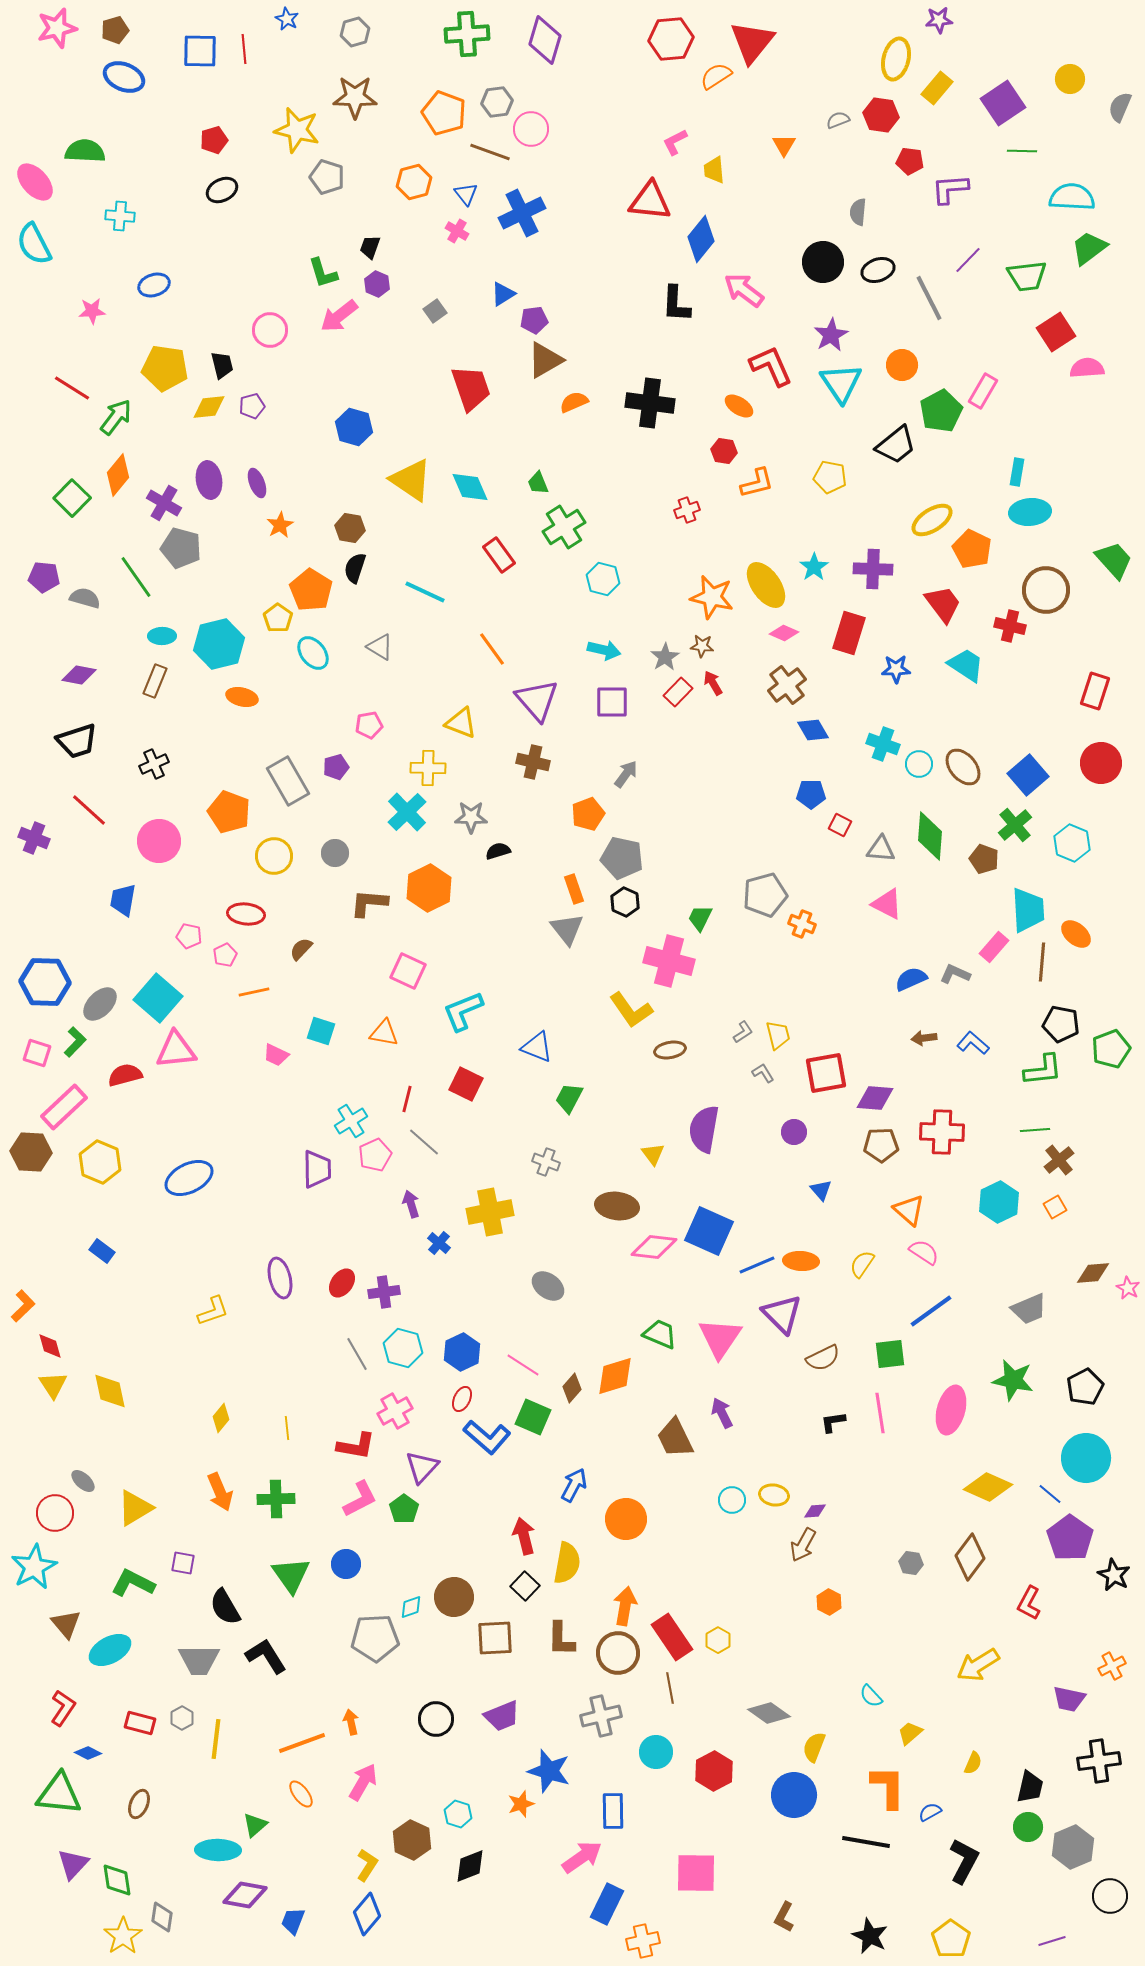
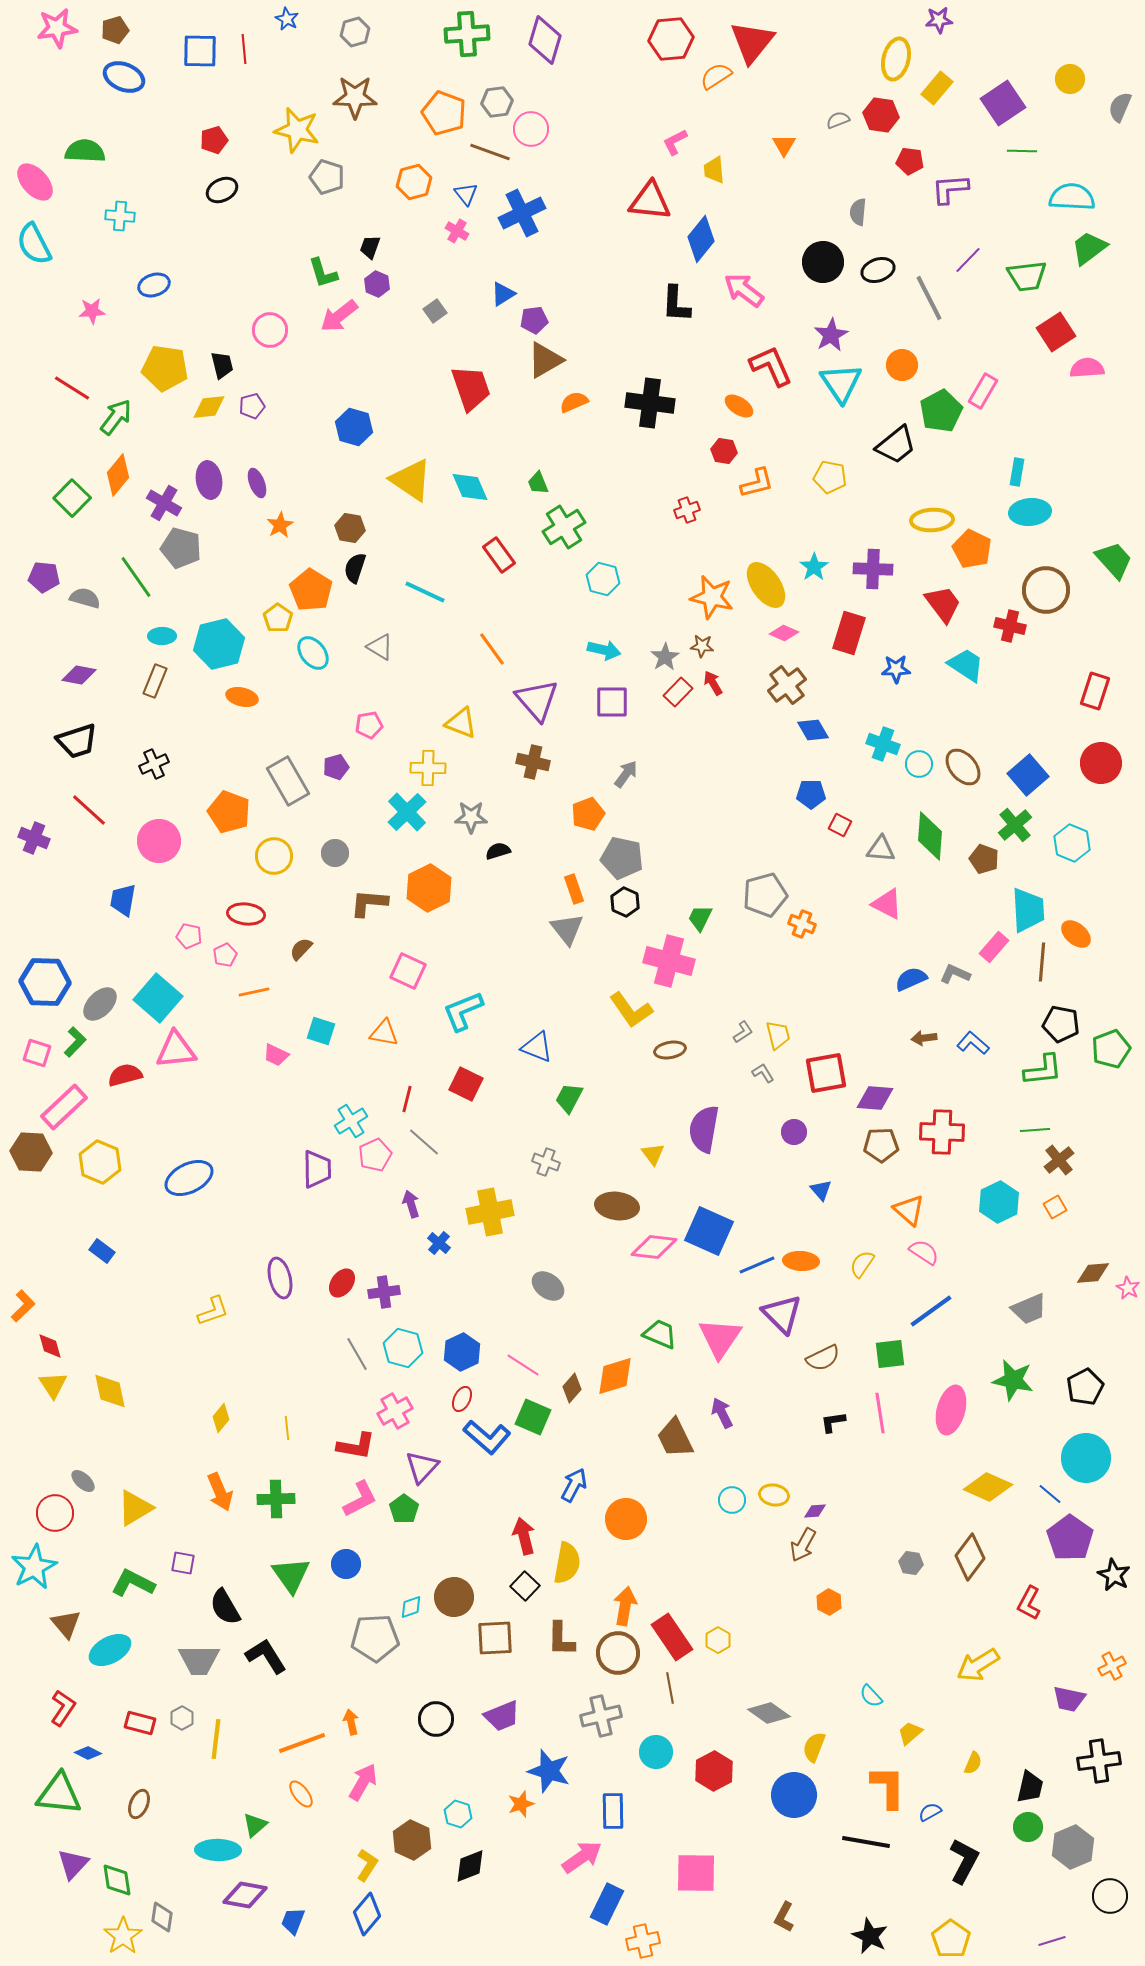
pink star at (57, 28): rotated 6 degrees clockwise
yellow ellipse at (932, 520): rotated 30 degrees clockwise
